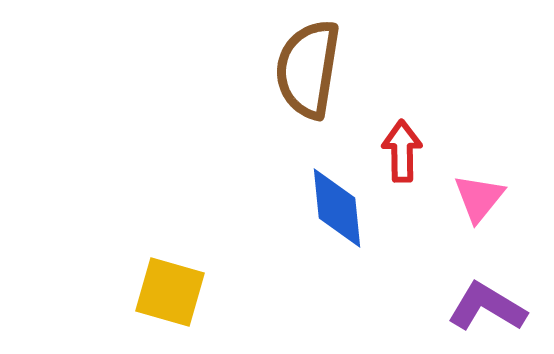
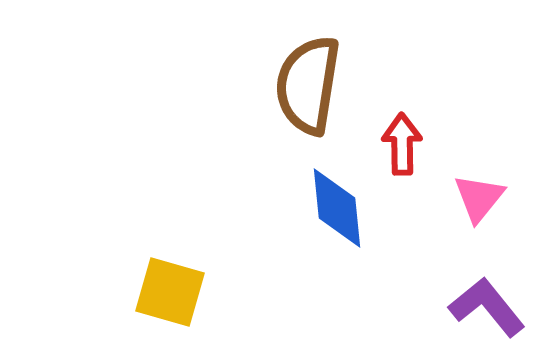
brown semicircle: moved 16 px down
red arrow: moved 7 px up
purple L-shape: rotated 20 degrees clockwise
